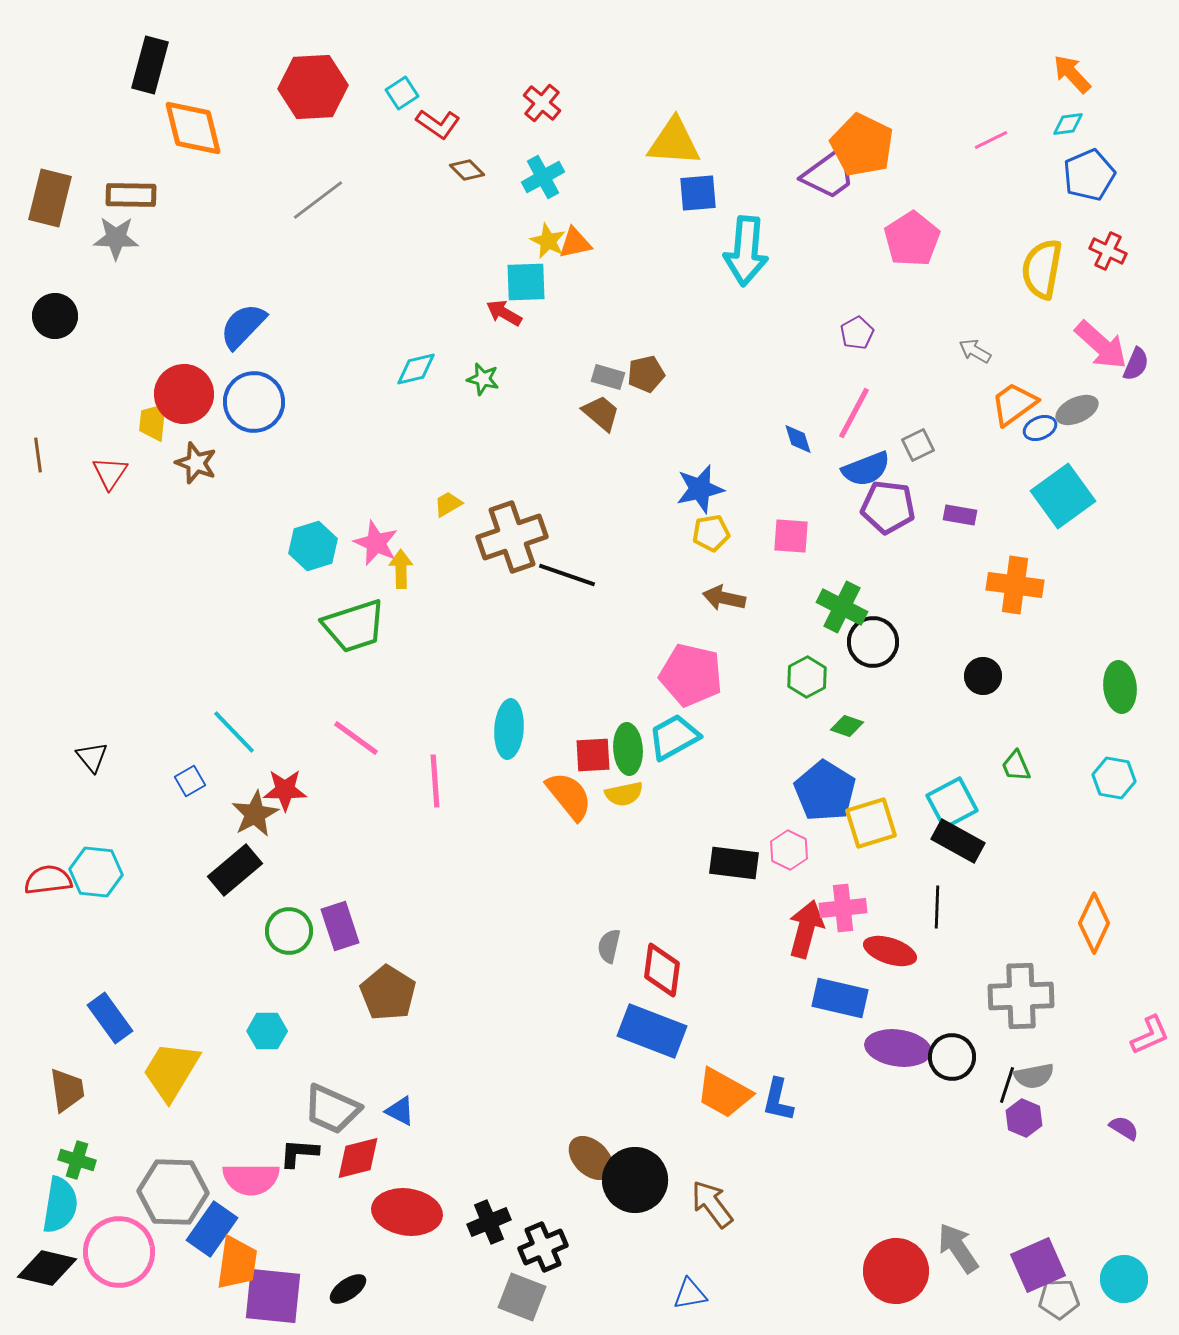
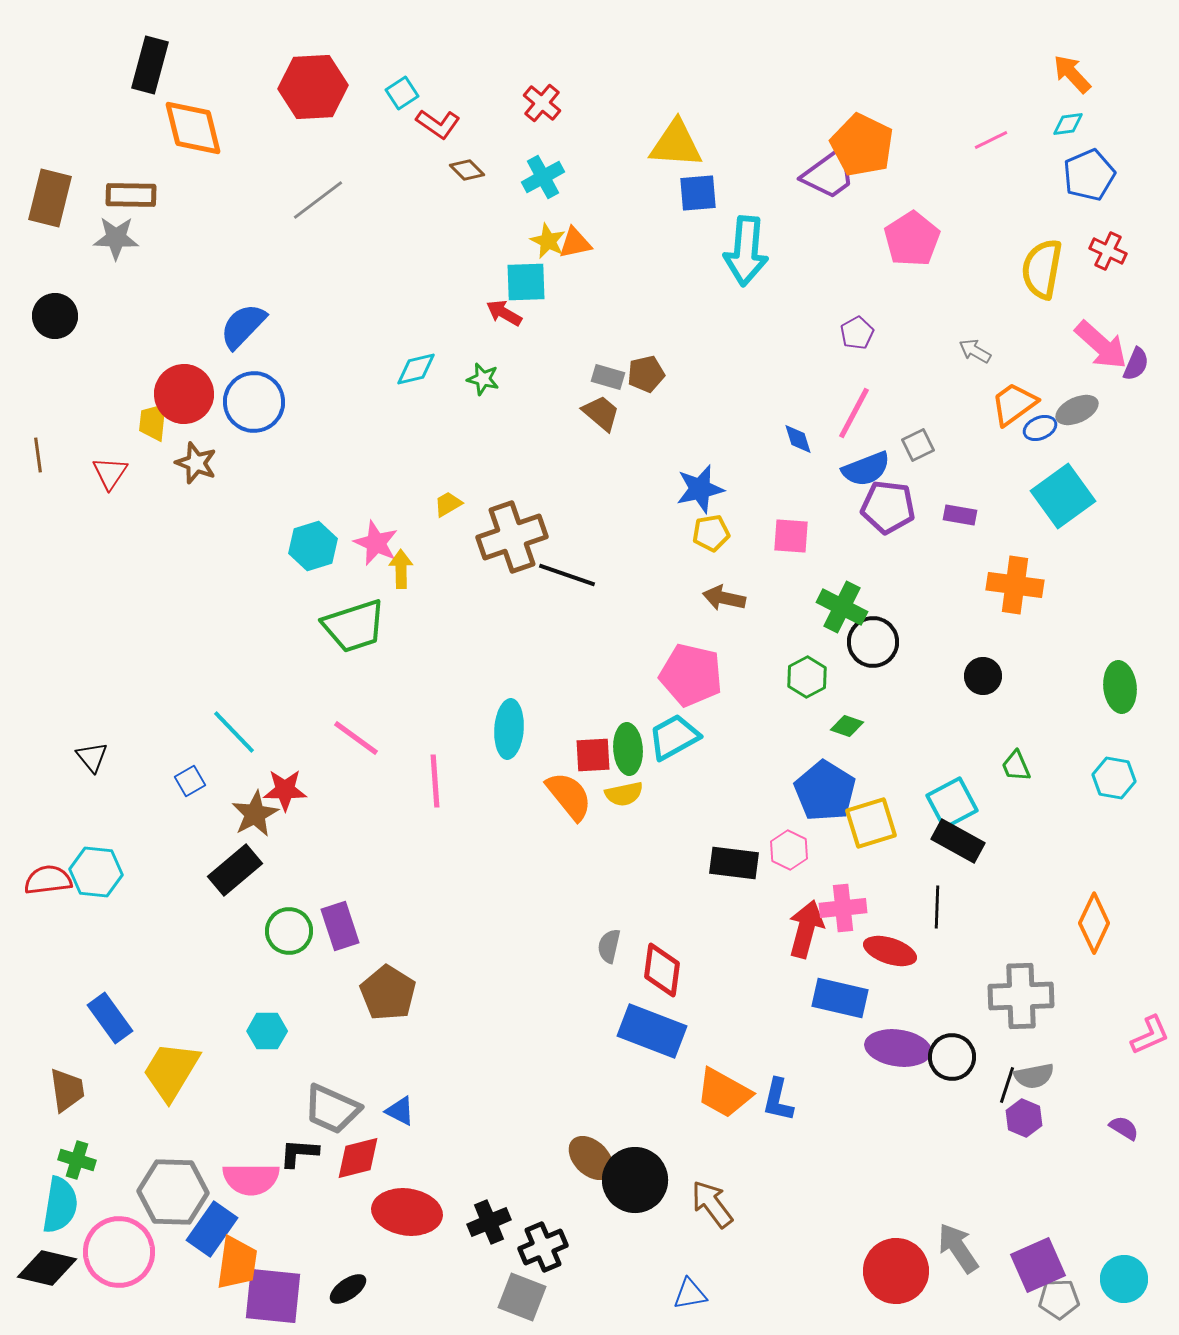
yellow triangle at (674, 142): moved 2 px right, 2 px down
